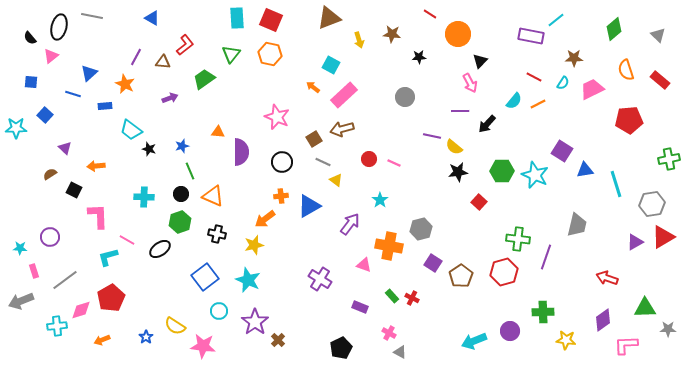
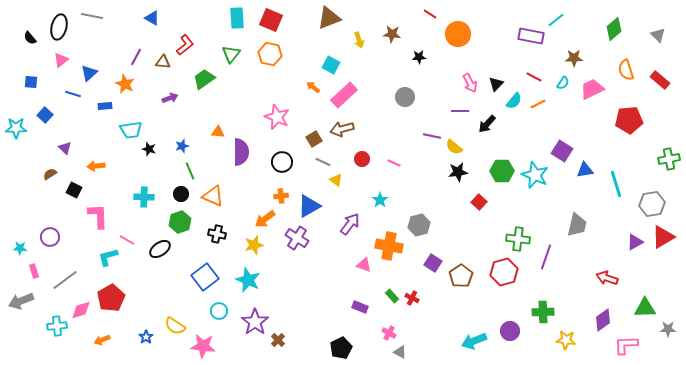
pink triangle at (51, 56): moved 10 px right, 4 px down
black triangle at (480, 61): moved 16 px right, 23 px down
cyan trapezoid at (131, 130): rotated 45 degrees counterclockwise
red circle at (369, 159): moved 7 px left
gray hexagon at (421, 229): moved 2 px left, 4 px up
purple cross at (320, 279): moved 23 px left, 41 px up
